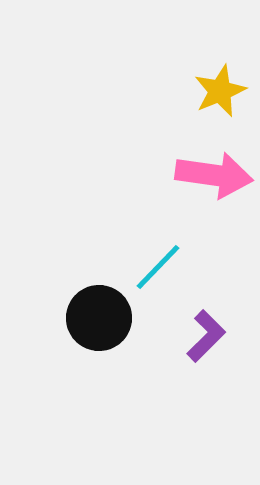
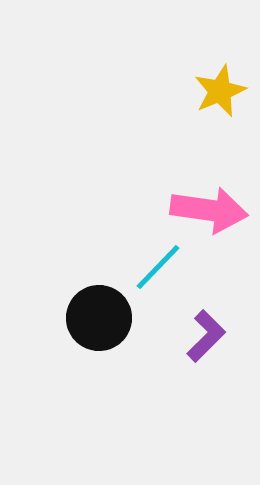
pink arrow: moved 5 px left, 35 px down
